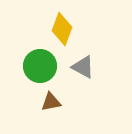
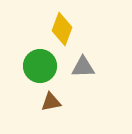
gray triangle: rotated 30 degrees counterclockwise
